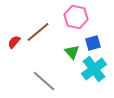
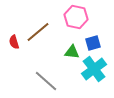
red semicircle: rotated 56 degrees counterclockwise
green triangle: rotated 42 degrees counterclockwise
gray line: moved 2 px right
